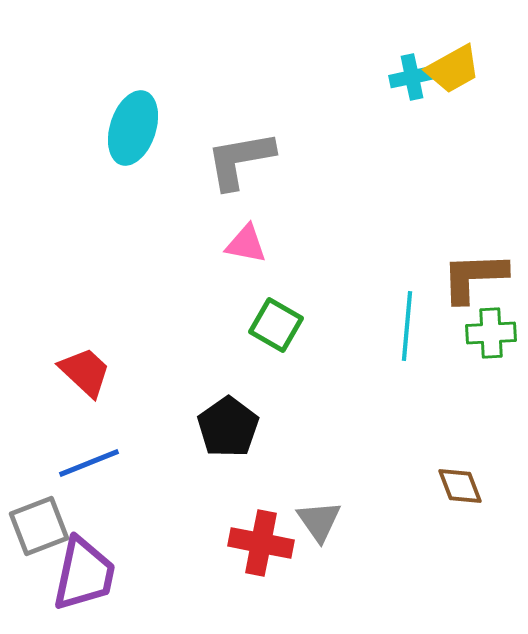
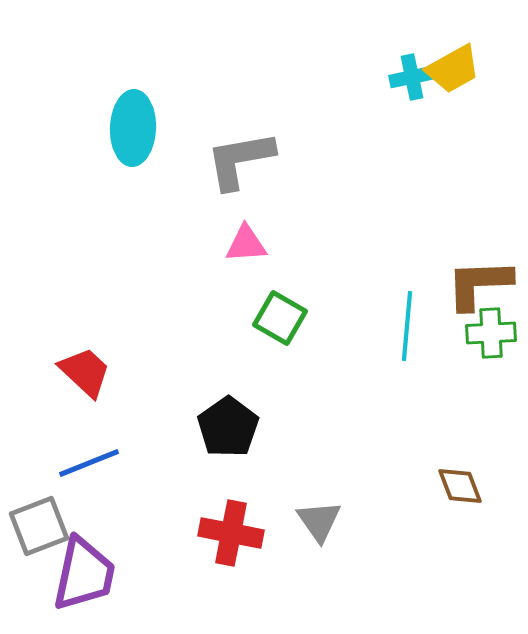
cyan ellipse: rotated 16 degrees counterclockwise
pink triangle: rotated 15 degrees counterclockwise
brown L-shape: moved 5 px right, 7 px down
green square: moved 4 px right, 7 px up
red cross: moved 30 px left, 10 px up
